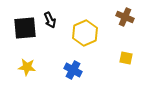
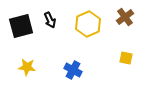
brown cross: rotated 30 degrees clockwise
black square: moved 4 px left, 2 px up; rotated 10 degrees counterclockwise
yellow hexagon: moved 3 px right, 9 px up
